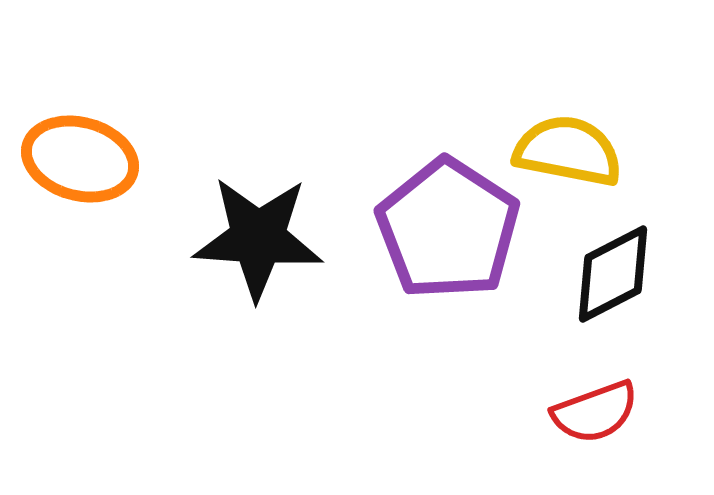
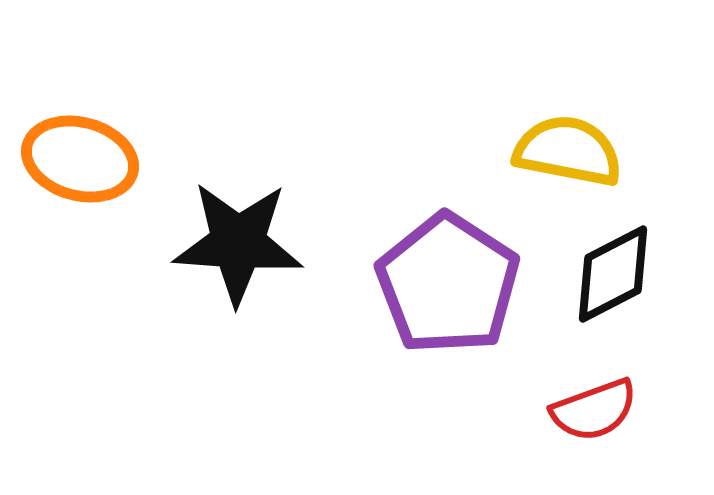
purple pentagon: moved 55 px down
black star: moved 20 px left, 5 px down
red semicircle: moved 1 px left, 2 px up
